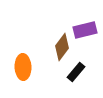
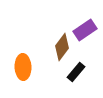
purple rectangle: rotated 20 degrees counterclockwise
